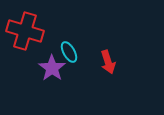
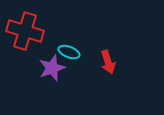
cyan ellipse: rotated 40 degrees counterclockwise
purple star: rotated 16 degrees clockwise
